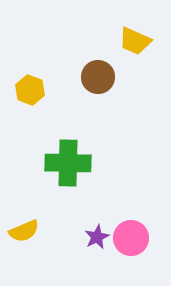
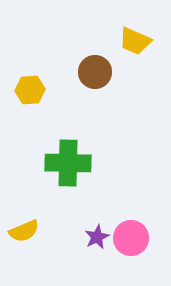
brown circle: moved 3 px left, 5 px up
yellow hexagon: rotated 24 degrees counterclockwise
